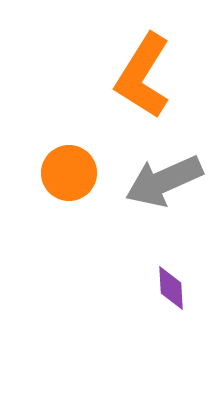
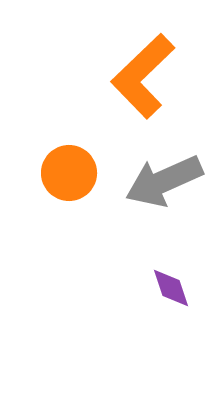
orange L-shape: rotated 14 degrees clockwise
purple diamond: rotated 15 degrees counterclockwise
